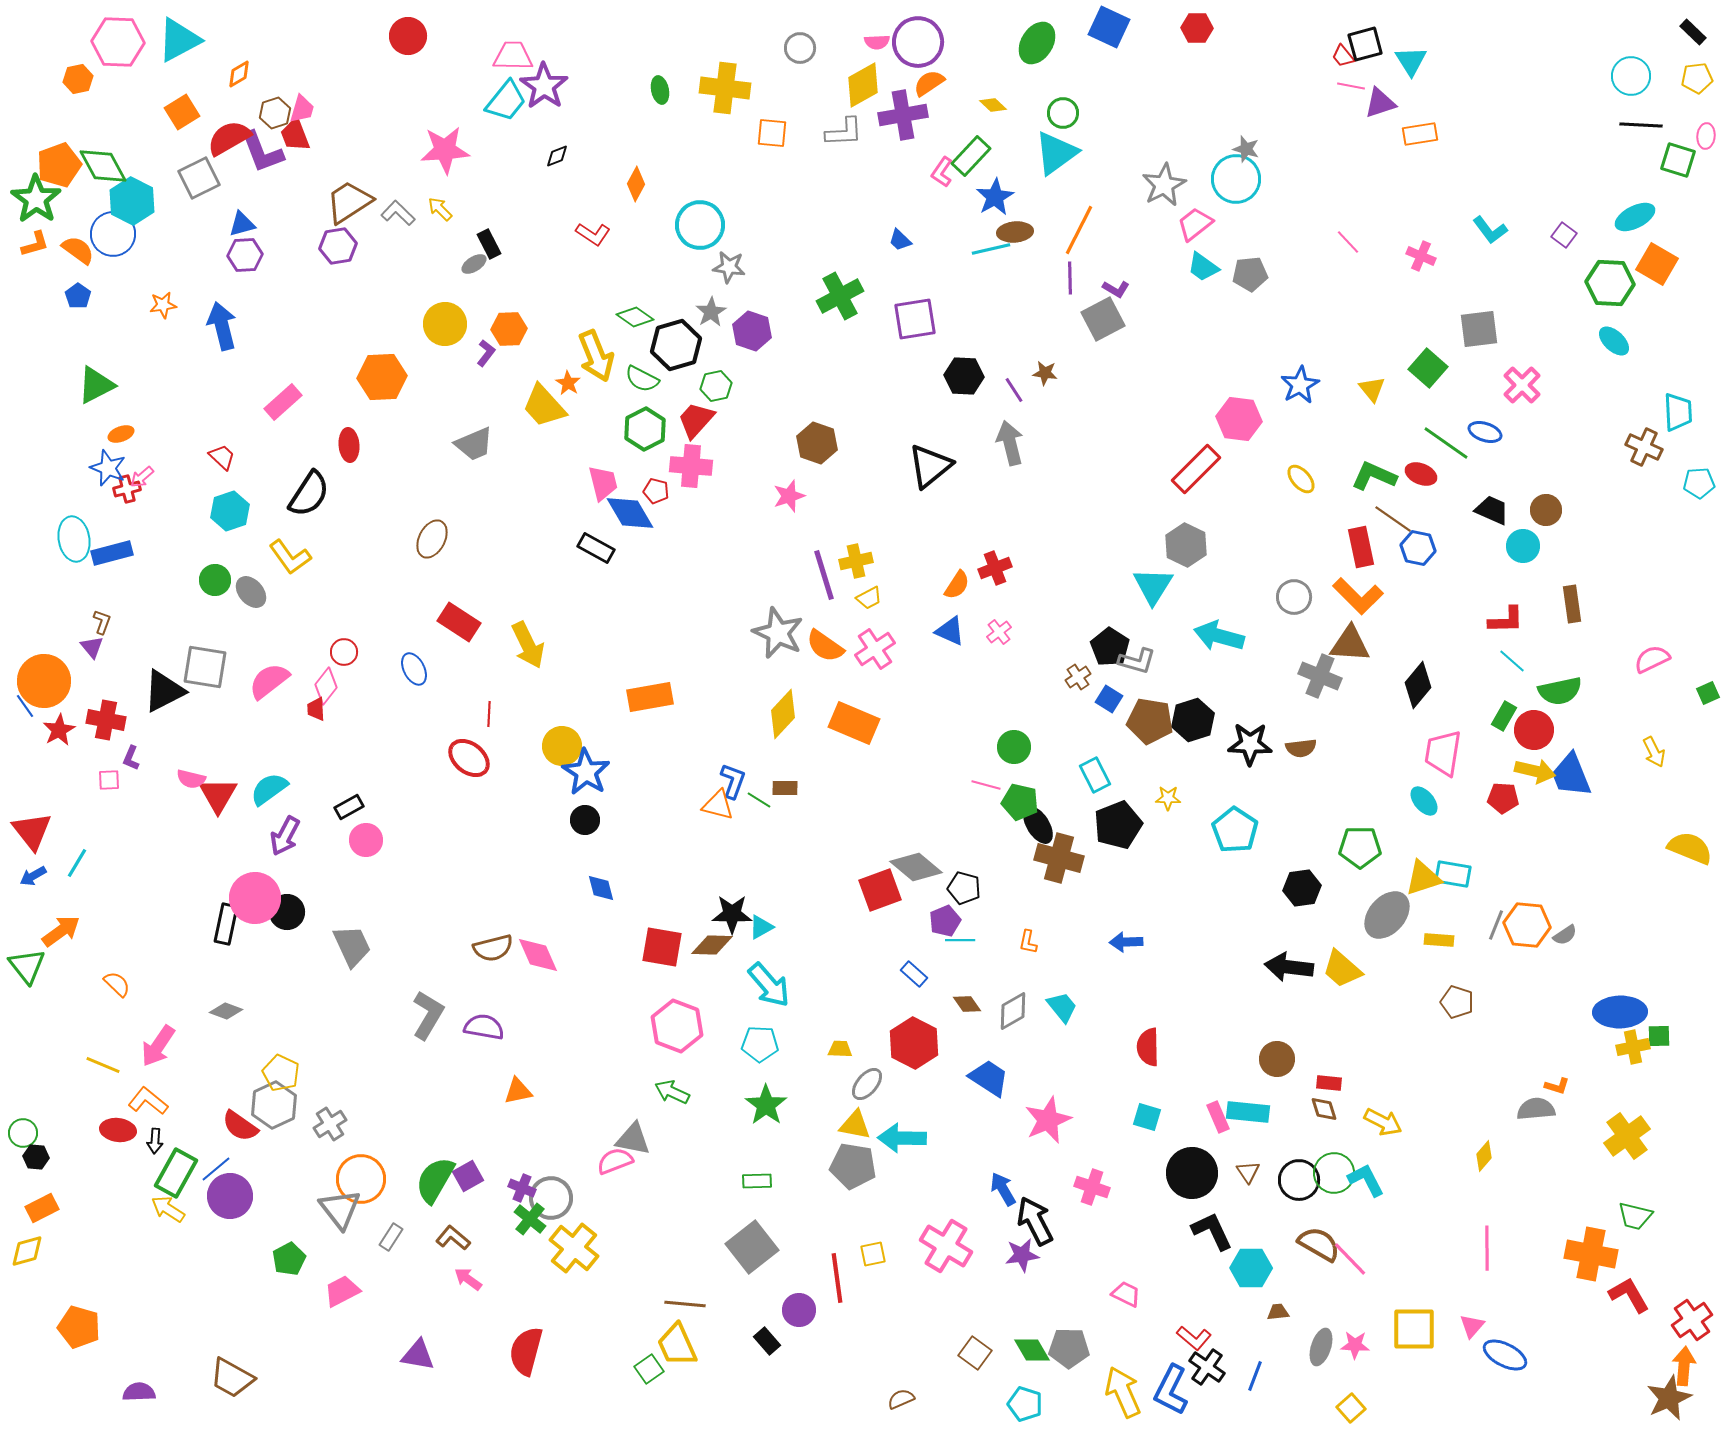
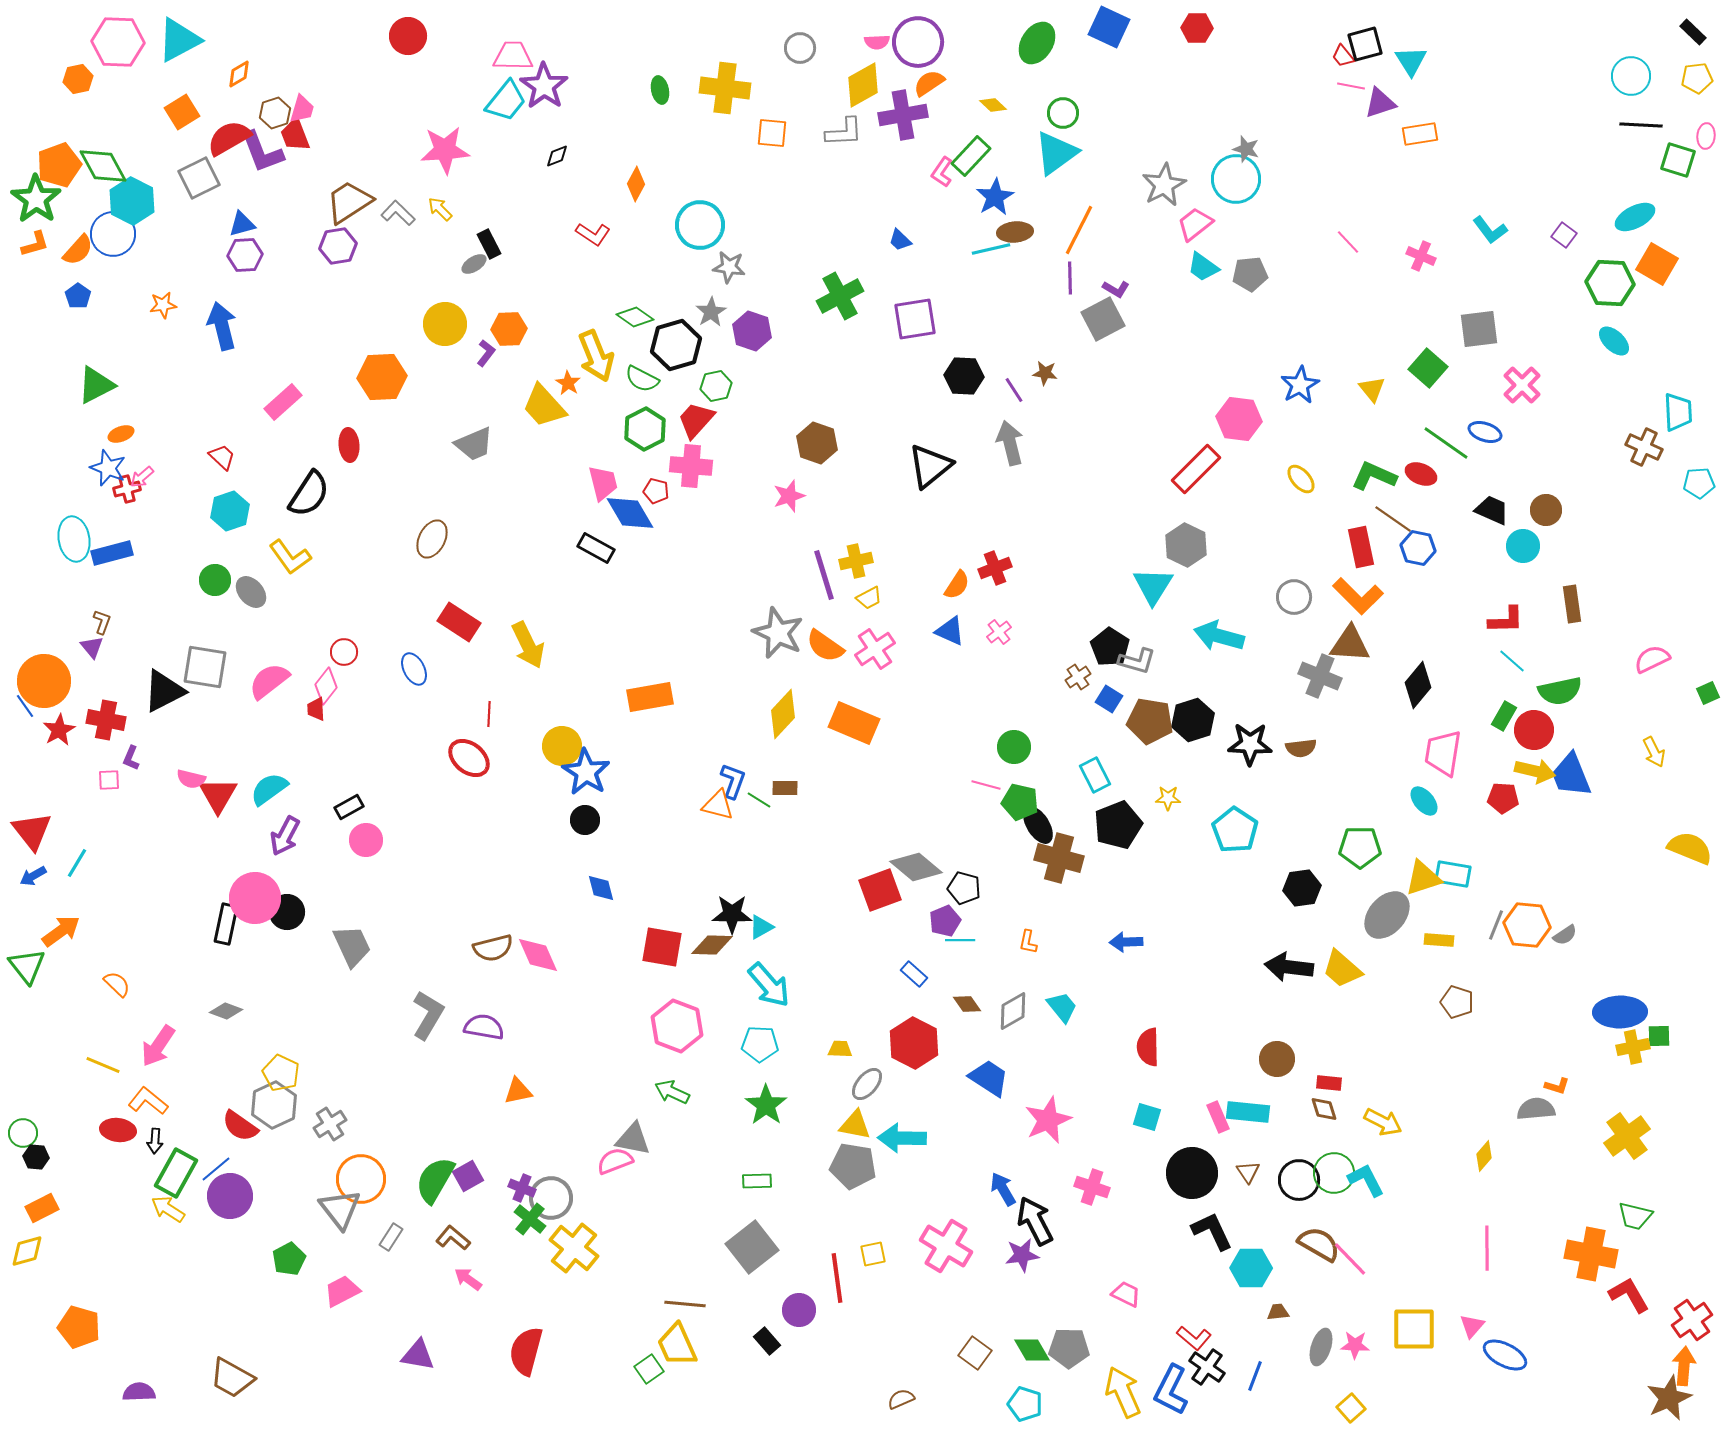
orange semicircle at (78, 250): rotated 96 degrees clockwise
